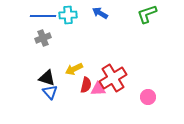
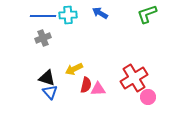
red cross: moved 21 px right
